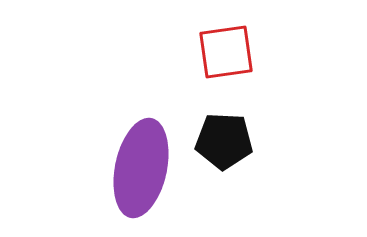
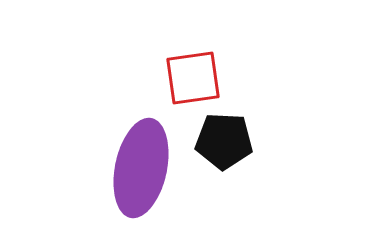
red square: moved 33 px left, 26 px down
